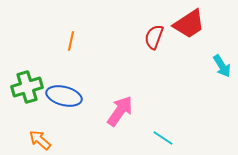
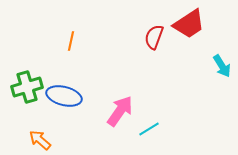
cyan line: moved 14 px left, 9 px up; rotated 65 degrees counterclockwise
